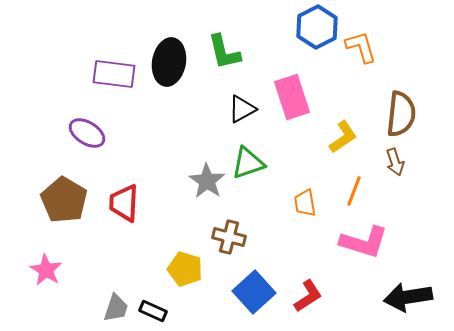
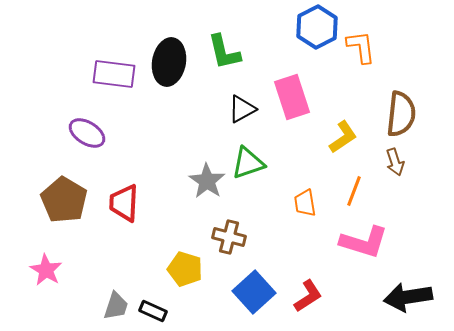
orange L-shape: rotated 9 degrees clockwise
gray trapezoid: moved 2 px up
